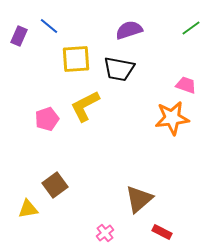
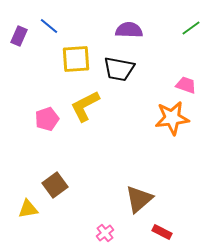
purple semicircle: rotated 20 degrees clockwise
